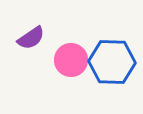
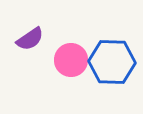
purple semicircle: moved 1 px left, 1 px down
